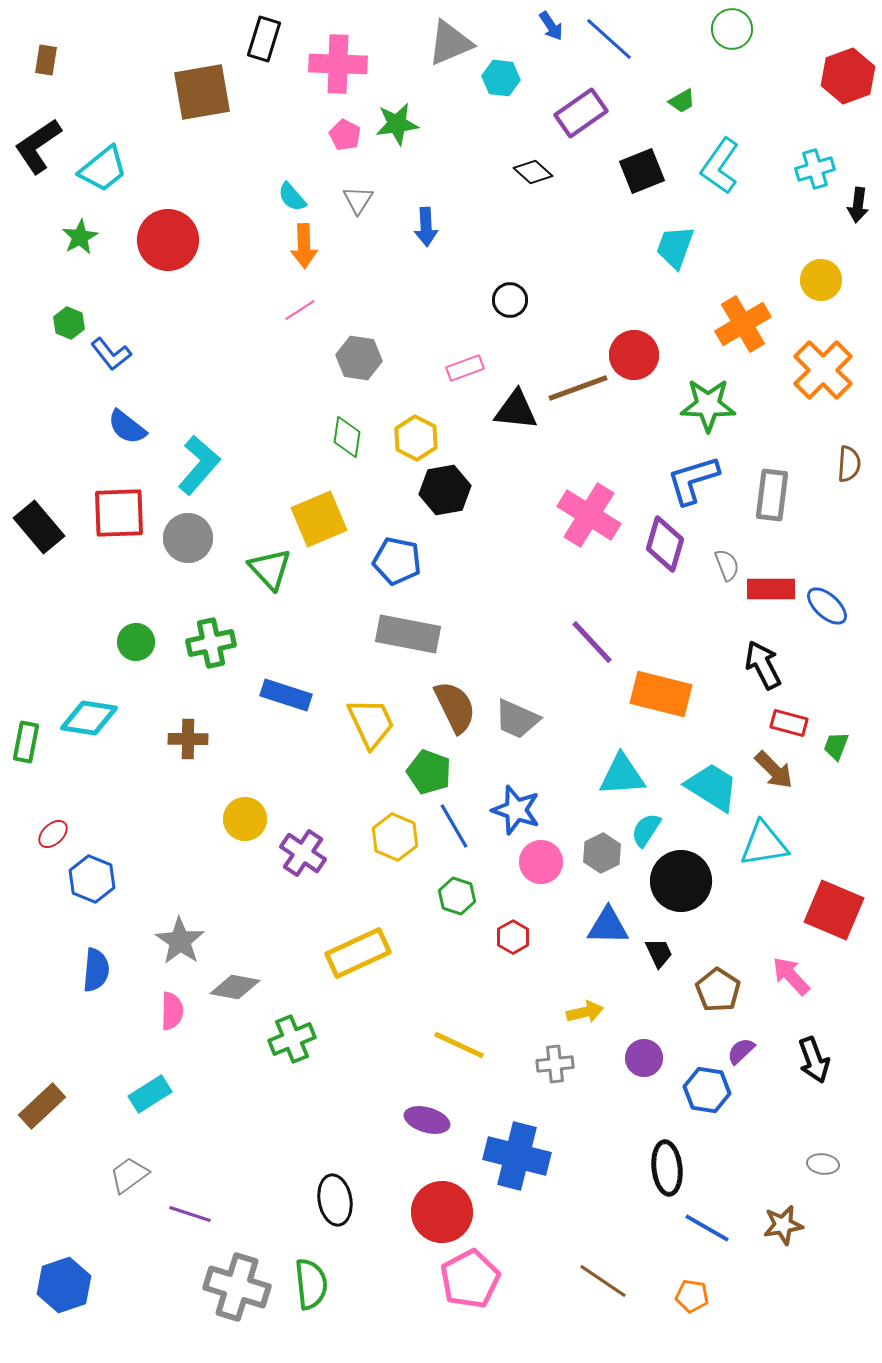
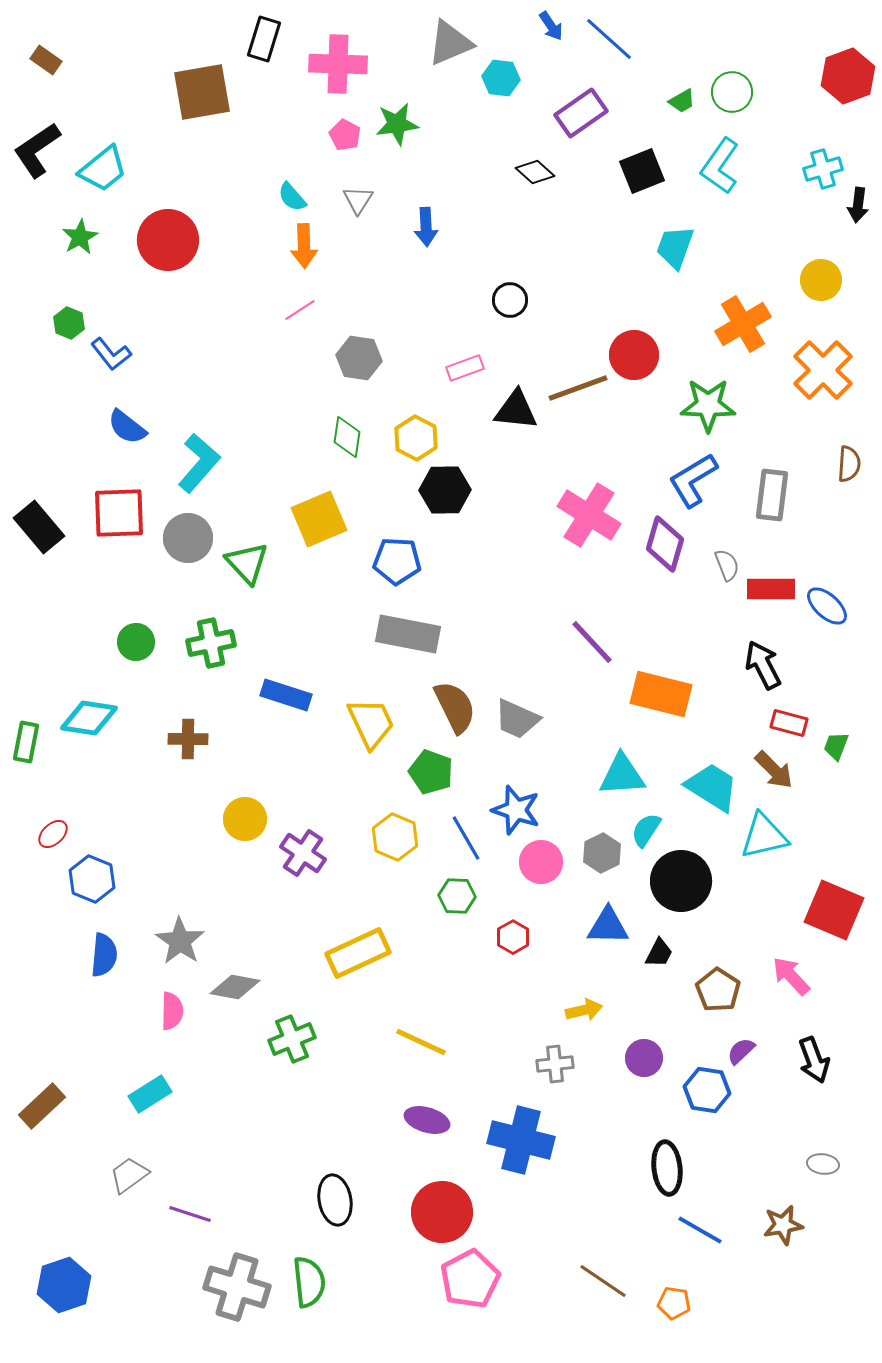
green circle at (732, 29): moved 63 px down
brown rectangle at (46, 60): rotated 64 degrees counterclockwise
black L-shape at (38, 146): moved 1 px left, 4 px down
cyan cross at (815, 169): moved 8 px right
black diamond at (533, 172): moved 2 px right
cyan L-shape at (199, 465): moved 2 px up
blue L-shape at (693, 480): rotated 14 degrees counterclockwise
black hexagon at (445, 490): rotated 9 degrees clockwise
blue pentagon at (397, 561): rotated 9 degrees counterclockwise
green triangle at (270, 569): moved 23 px left, 6 px up
green pentagon at (429, 772): moved 2 px right
blue line at (454, 826): moved 12 px right, 12 px down
cyan triangle at (764, 844): moved 8 px up; rotated 4 degrees counterclockwise
green hexagon at (457, 896): rotated 15 degrees counterclockwise
black trapezoid at (659, 953): rotated 52 degrees clockwise
blue semicircle at (96, 970): moved 8 px right, 15 px up
yellow arrow at (585, 1012): moved 1 px left, 2 px up
yellow line at (459, 1045): moved 38 px left, 3 px up
blue cross at (517, 1156): moved 4 px right, 16 px up
blue line at (707, 1228): moved 7 px left, 2 px down
green semicircle at (311, 1284): moved 2 px left, 2 px up
orange pentagon at (692, 1296): moved 18 px left, 7 px down
